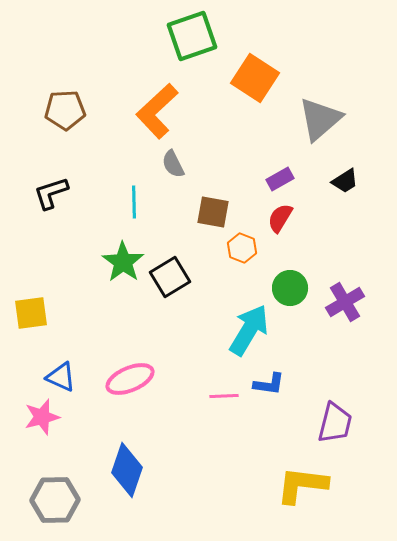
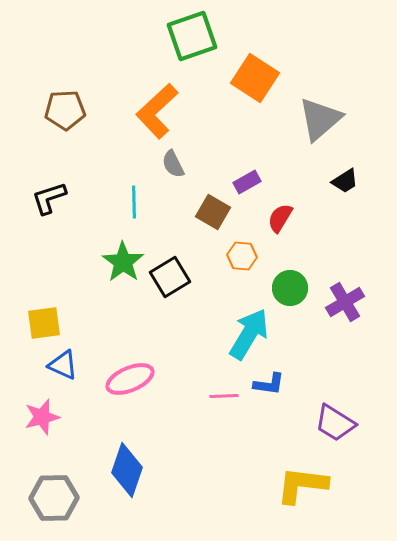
purple rectangle: moved 33 px left, 3 px down
black L-shape: moved 2 px left, 5 px down
brown square: rotated 20 degrees clockwise
orange hexagon: moved 8 px down; rotated 16 degrees counterclockwise
yellow square: moved 13 px right, 10 px down
cyan arrow: moved 4 px down
blue triangle: moved 2 px right, 12 px up
purple trapezoid: rotated 108 degrees clockwise
gray hexagon: moved 1 px left, 2 px up
